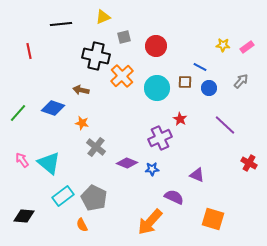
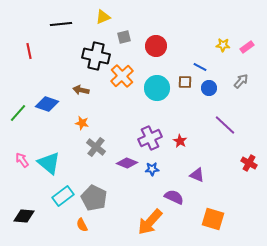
blue diamond: moved 6 px left, 4 px up
red star: moved 22 px down
purple cross: moved 10 px left
